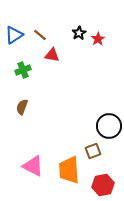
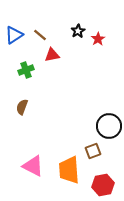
black star: moved 1 px left, 2 px up
red triangle: rotated 21 degrees counterclockwise
green cross: moved 3 px right
